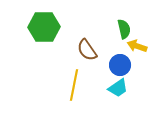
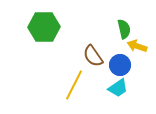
brown semicircle: moved 6 px right, 6 px down
yellow line: rotated 16 degrees clockwise
